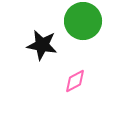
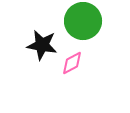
pink diamond: moved 3 px left, 18 px up
